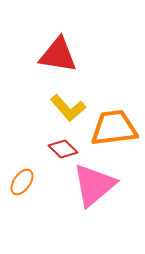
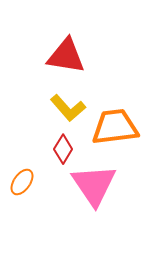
red triangle: moved 8 px right, 1 px down
orange trapezoid: moved 1 px right, 1 px up
red diamond: rotated 76 degrees clockwise
pink triangle: rotated 24 degrees counterclockwise
